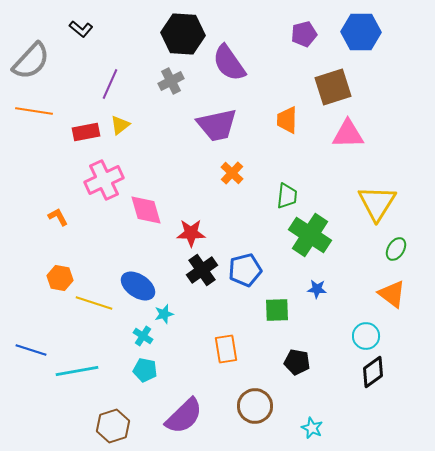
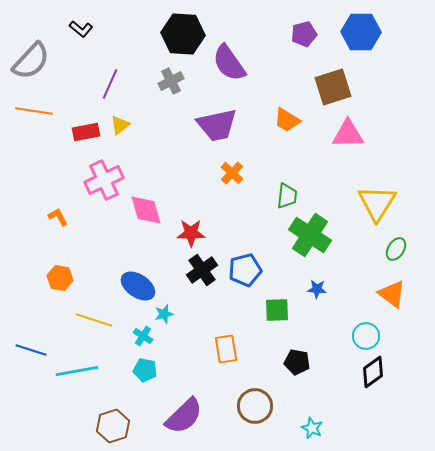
orange trapezoid at (287, 120): rotated 60 degrees counterclockwise
yellow line at (94, 303): moved 17 px down
